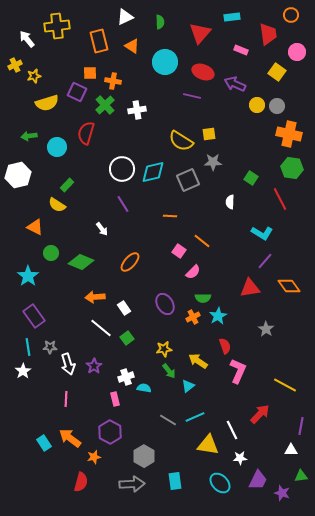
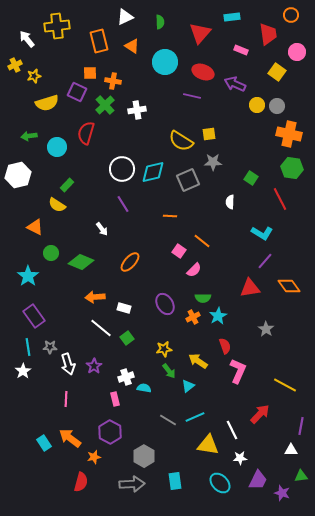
pink semicircle at (193, 272): moved 1 px right, 2 px up
white rectangle at (124, 308): rotated 40 degrees counterclockwise
